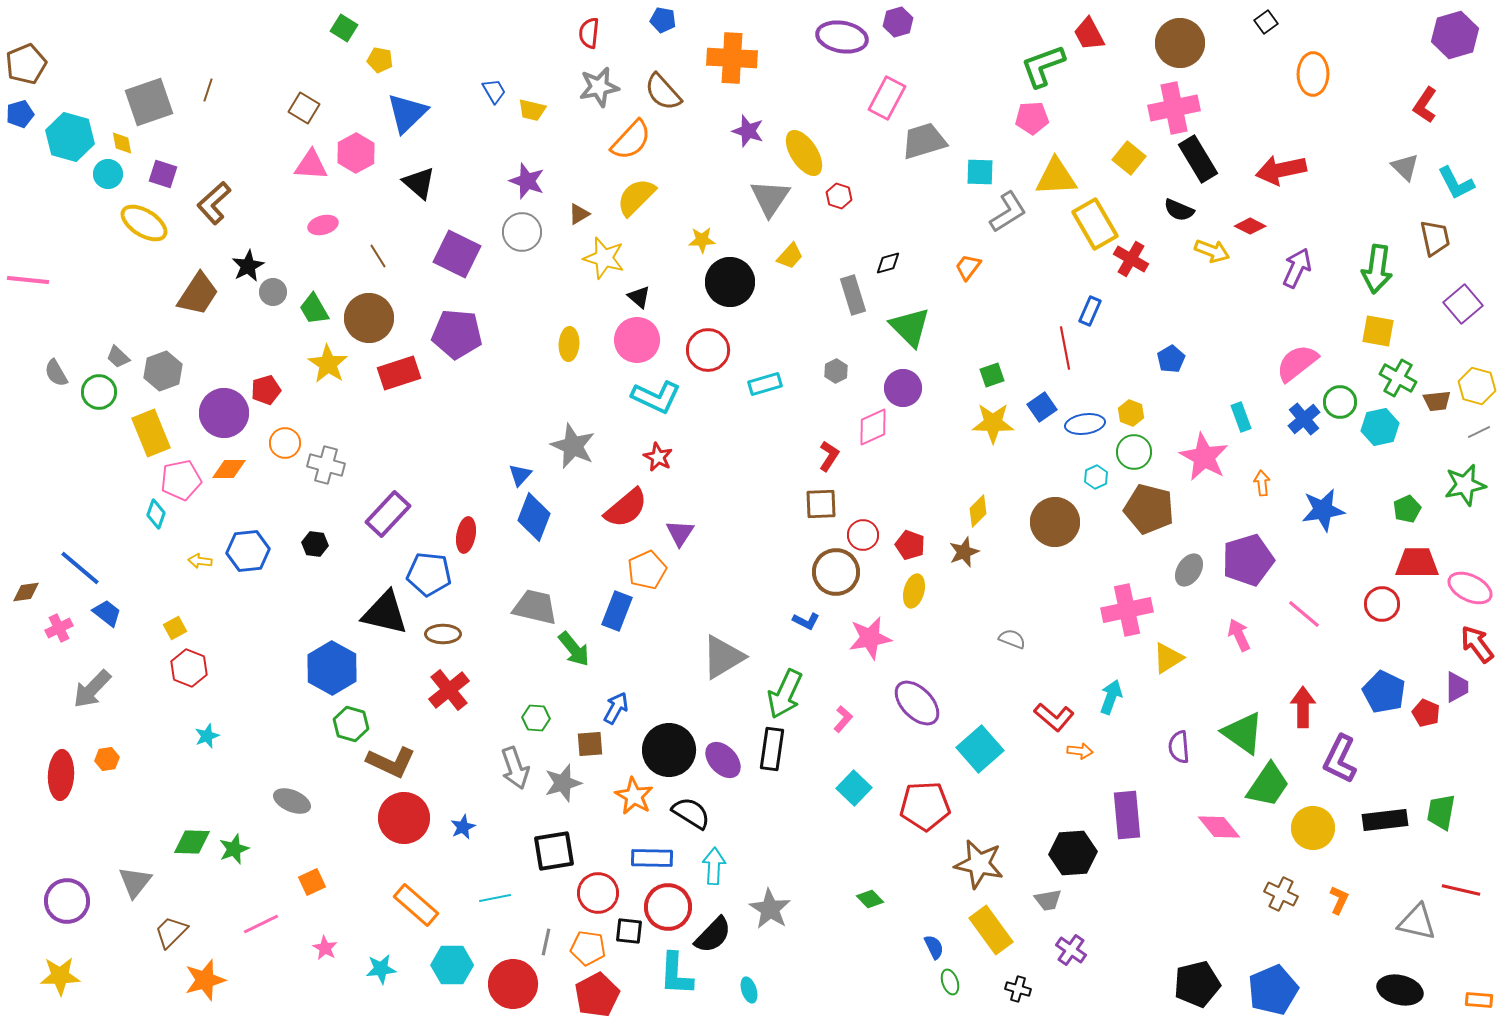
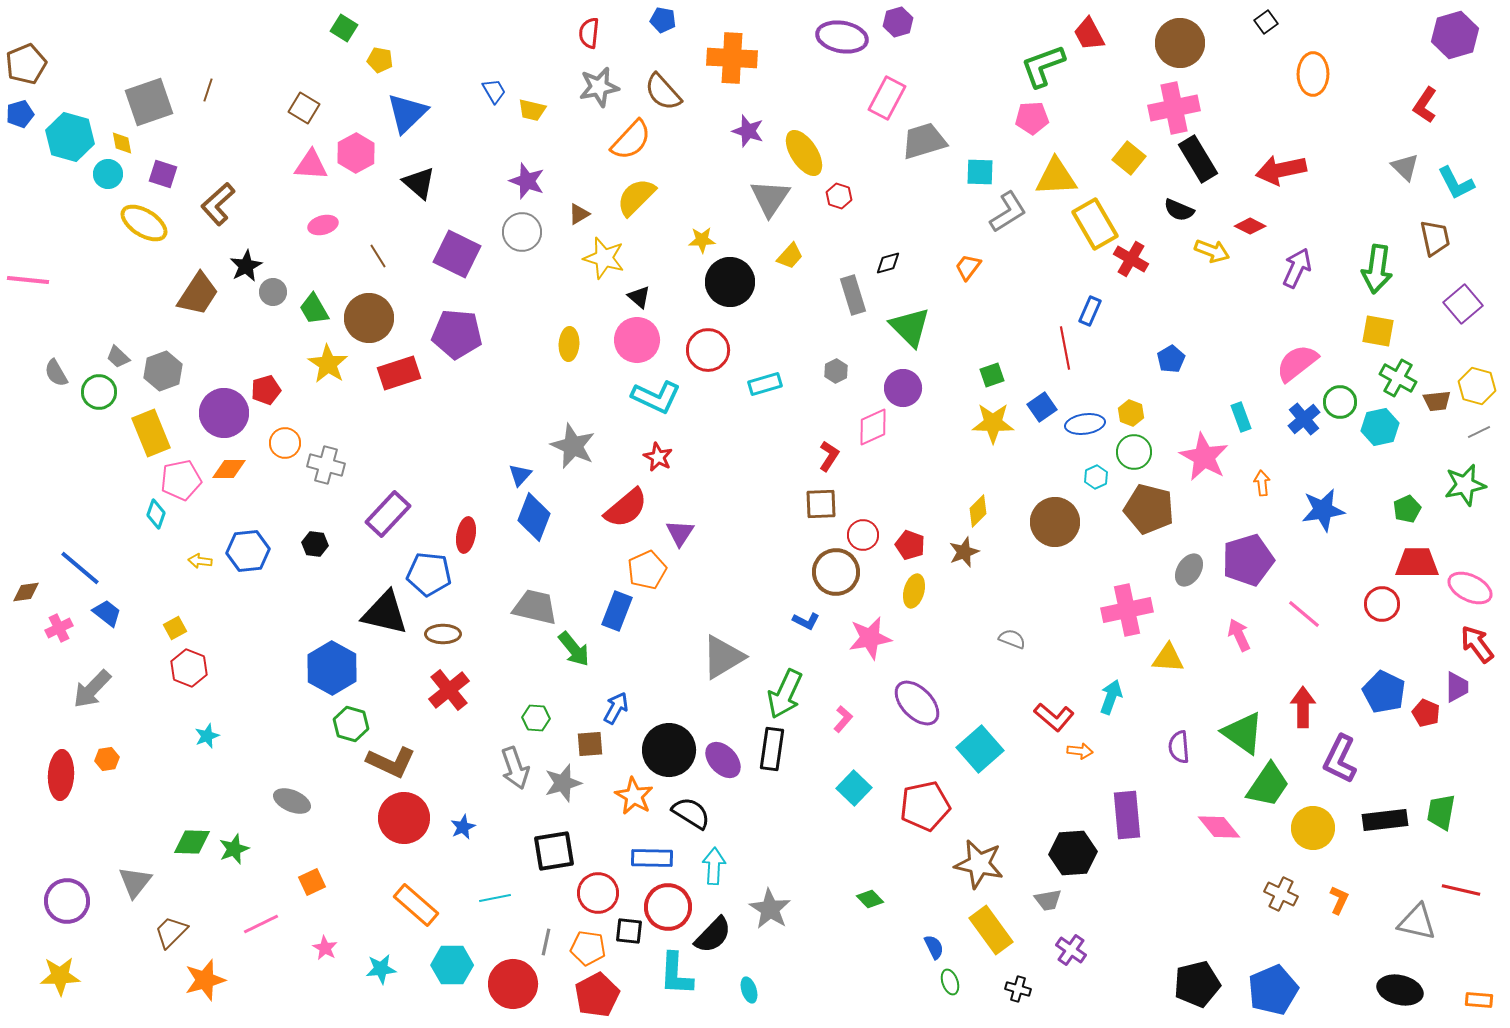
brown L-shape at (214, 203): moved 4 px right, 1 px down
black star at (248, 266): moved 2 px left
yellow triangle at (1168, 658): rotated 36 degrees clockwise
red pentagon at (925, 806): rotated 9 degrees counterclockwise
